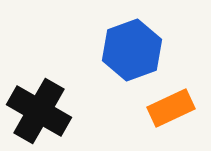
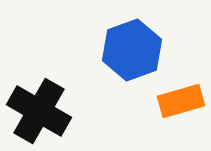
orange rectangle: moved 10 px right, 7 px up; rotated 9 degrees clockwise
